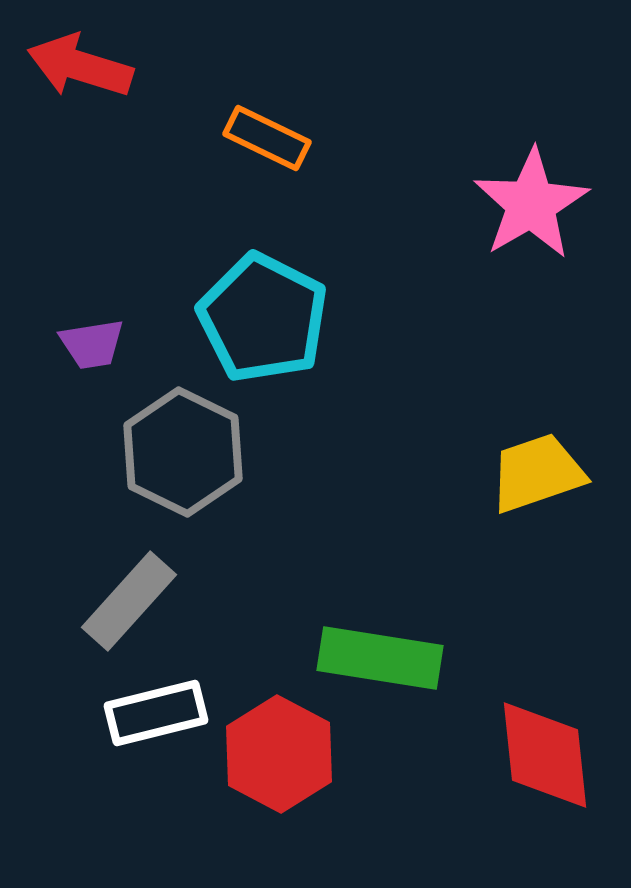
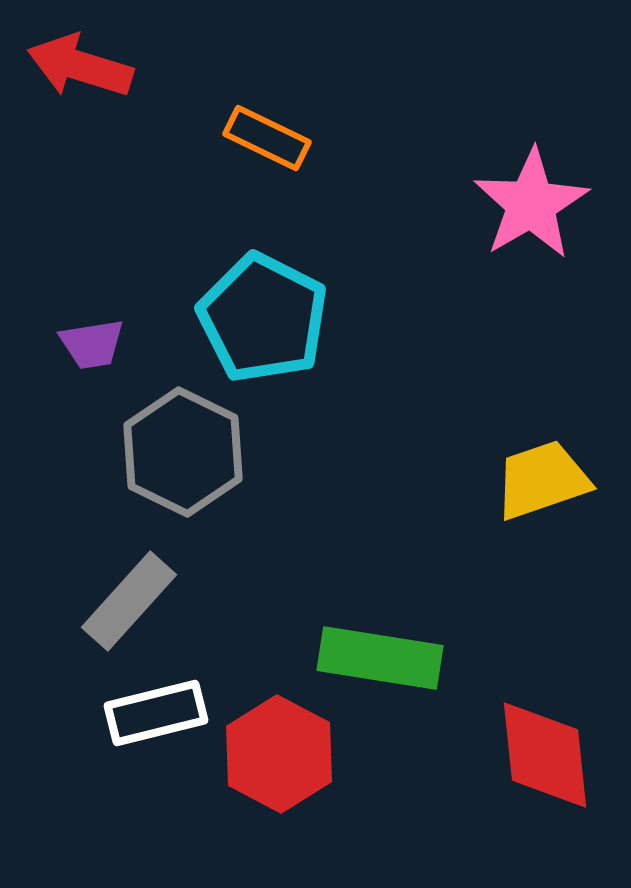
yellow trapezoid: moved 5 px right, 7 px down
